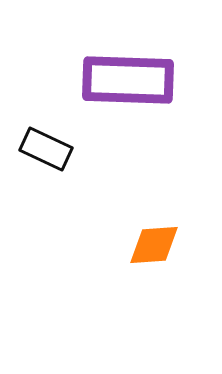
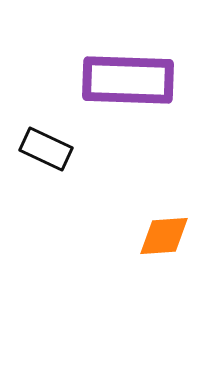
orange diamond: moved 10 px right, 9 px up
